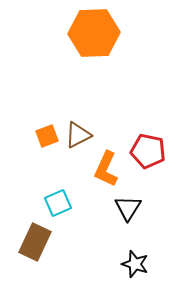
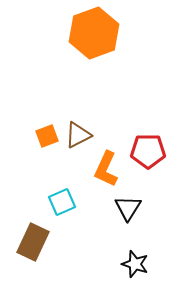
orange hexagon: rotated 18 degrees counterclockwise
red pentagon: rotated 12 degrees counterclockwise
cyan square: moved 4 px right, 1 px up
brown rectangle: moved 2 px left
